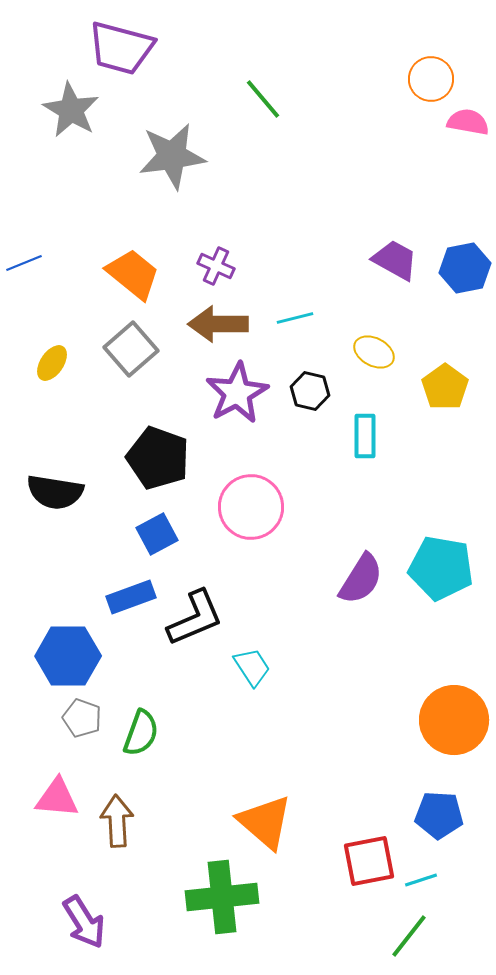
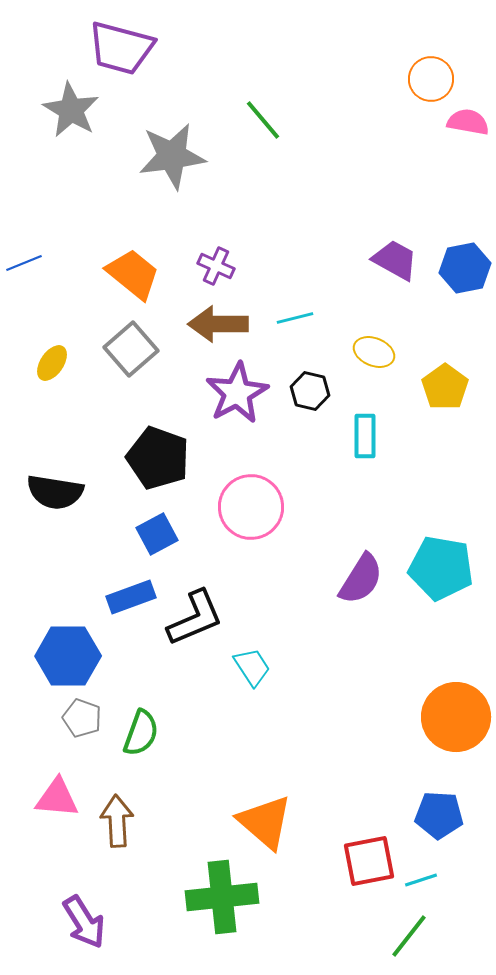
green line at (263, 99): moved 21 px down
yellow ellipse at (374, 352): rotated 6 degrees counterclockwise
orange circle at (454, 720): moved 2 px right, 3 px up
